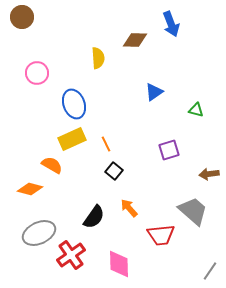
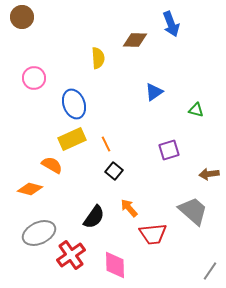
pink circle: moved 3 px left, 5 px down
red trapezoid: moved 8 px left, 1 px up
pink diamond: moved 4 px left, 1 px down
